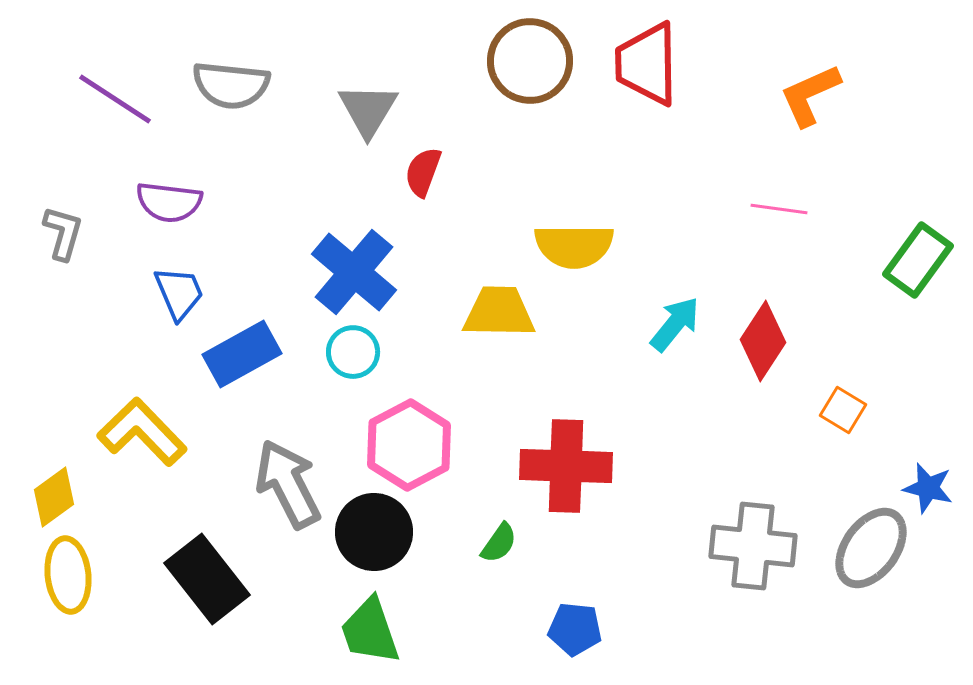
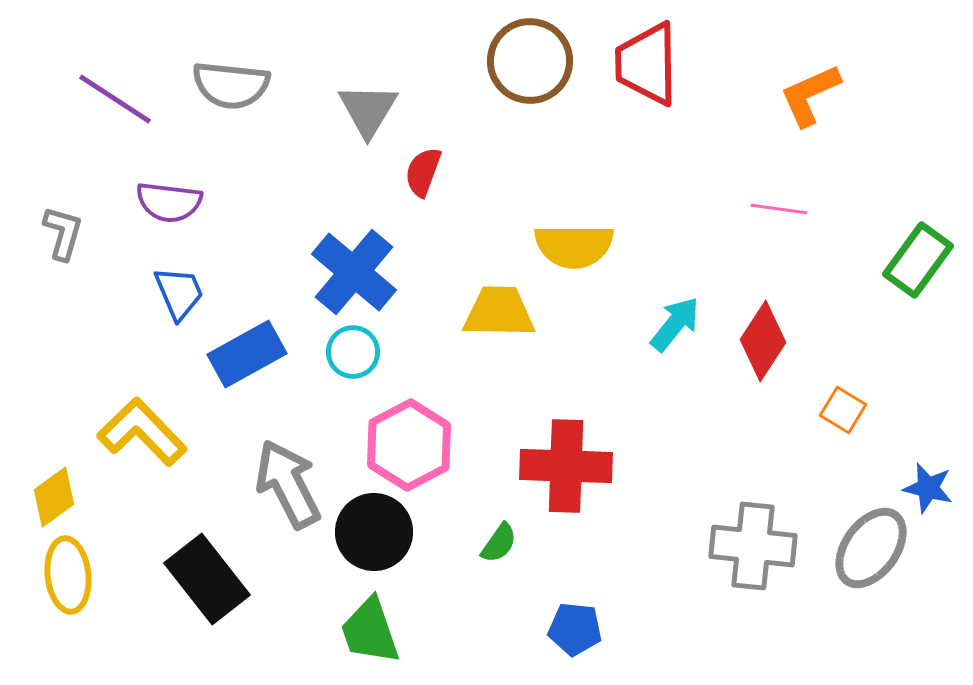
blue rectangle: moved 5 px right
